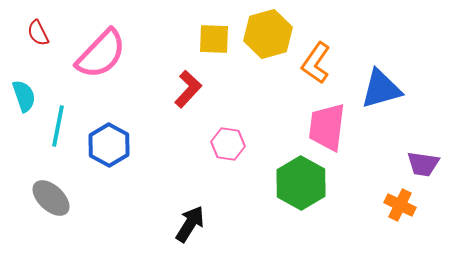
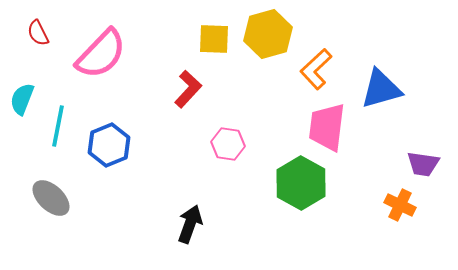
orange L-shape: moved 6 px down; rotated 12 degrees clockwise
cyan semicircle: moved 2 px left, 3 px down; rotated 140 degrees counterclockwise
blue hexagon: rotated 9 degrees clockwise
black arrow: rotated 12 degrees counterclockwise
